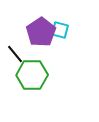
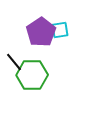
cyan square: rotated 24 degrees counterclockwise
black line: moved 1 px left, 8 px down
